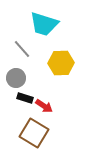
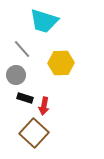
cyan trapezoid: moved 3 px up
gray circle: moved 3 px up
red arrow: rotated 66 degrees clockwise
brown square: rotated 12 degrees clockwise
